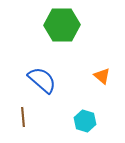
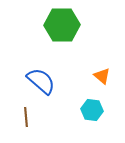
blue semicircle: moved 1 px left, 1 px down
brown line: moved 3 px right
cyan hexagon: moved 7 px right, 11 px up; rotated 10 degrees counterclockwise
